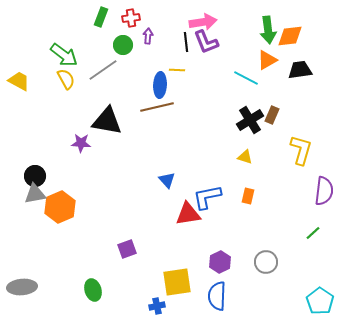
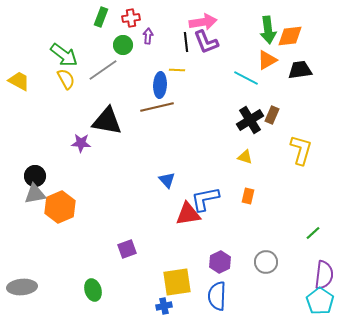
purple semicircle at (324, 191): moved 84 px down
blue L-shape at (207, 197): moved 2 px left, 2 px down
blue cross at (157, 306): moved 7 px right
